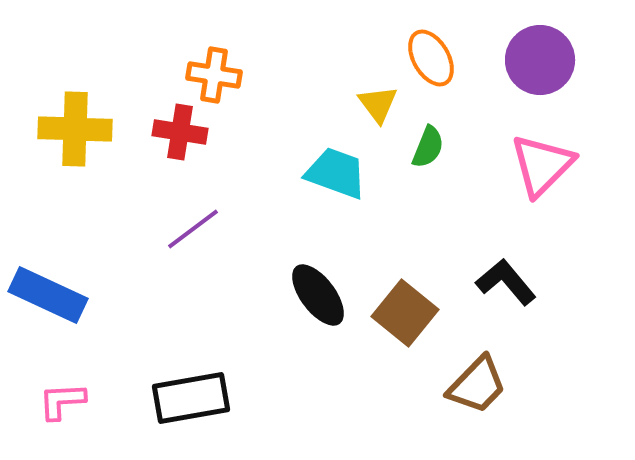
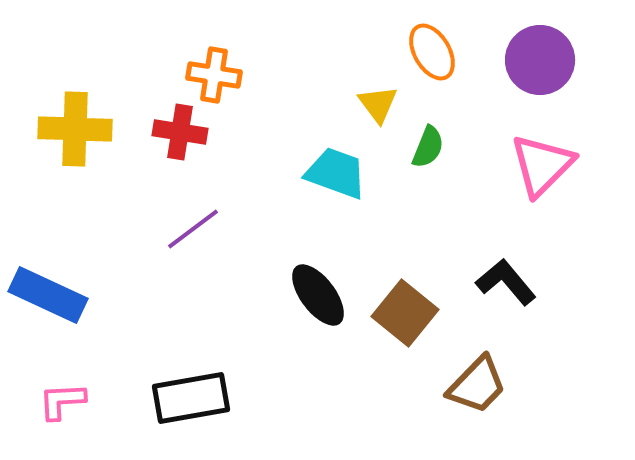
orange ellipse: moved 1 px right, 6 px up
